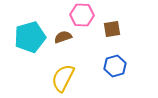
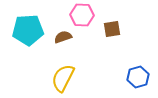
cyan pentagon: moved 2 px left, 7 px up; rotated 12 degrees clockwise
blue hexagon: moved 23 px right, 11 px down
